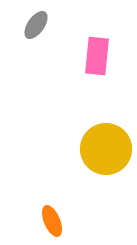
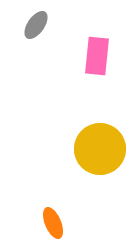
yellow circle: moved 6 px left
orange ellipse: moved 1 px right, 2 px down
